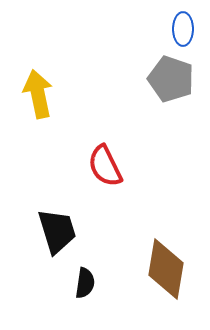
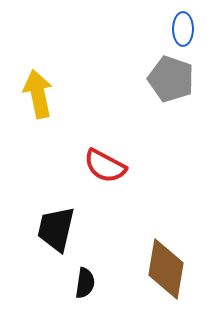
red semicircle: rotated 36 degrees counterclockwise
black trapezoid: moved 1 px left, 2 px up; rotated 150 degrees counterclockwise
